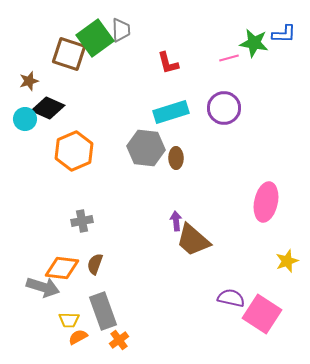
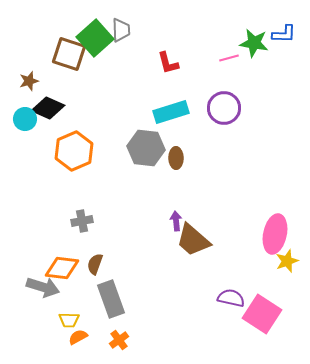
green square: rotated 6 degrees counterclockwise
pink ellipse: moved 9 px right, 32 px down
gray rectangle: moved 8 px right, 12 px up
